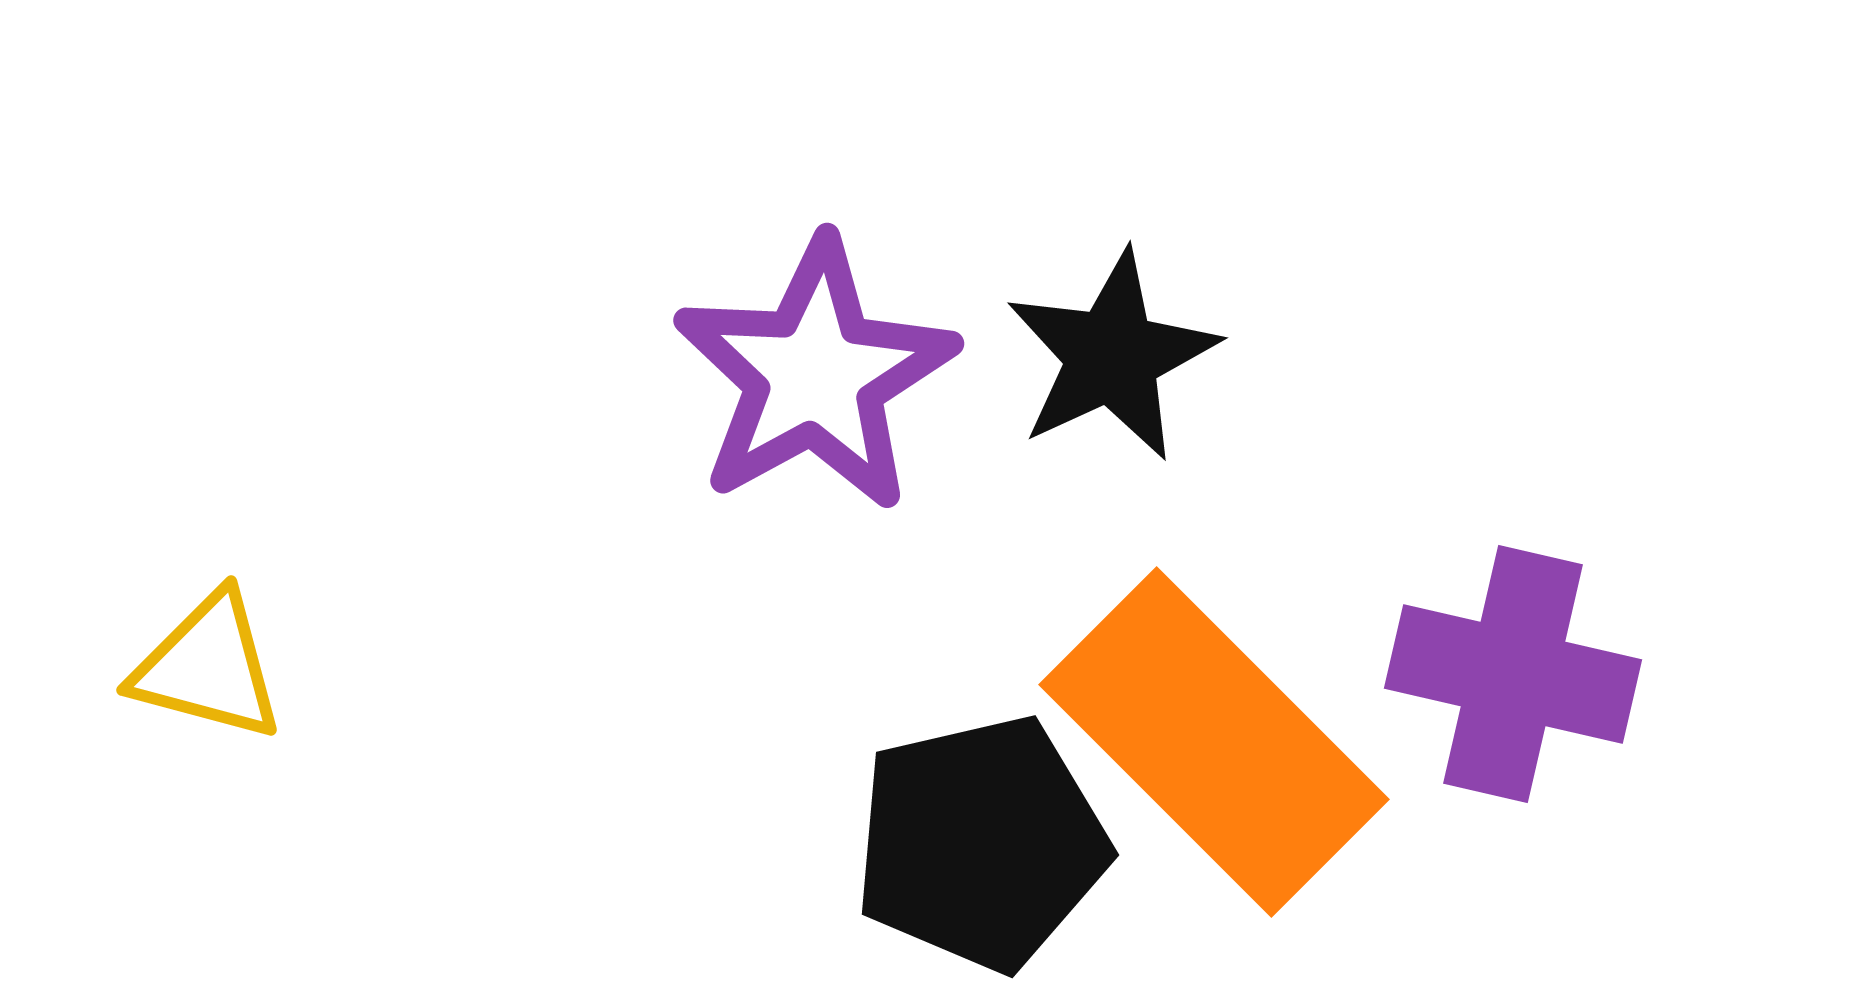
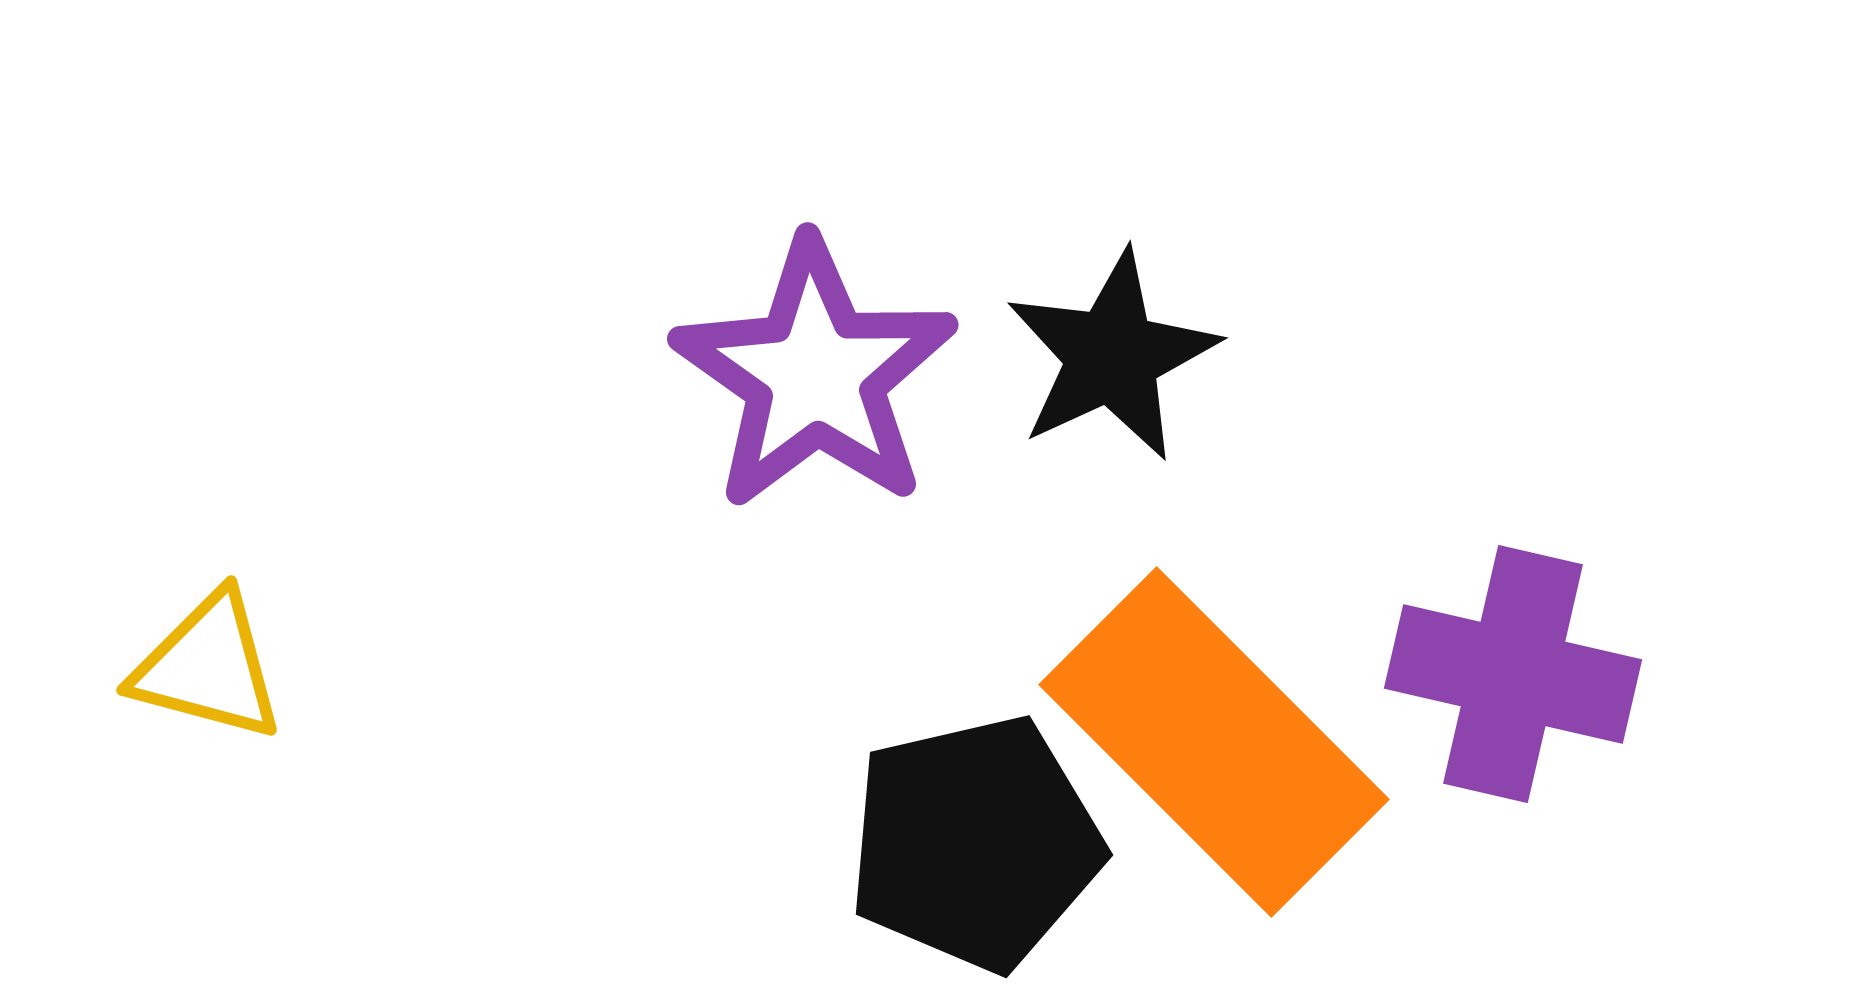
purple star: rotated 8 degrees counterclockwise
black pentagon: moved 6 px left
